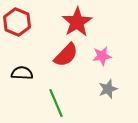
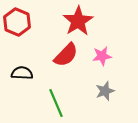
red star: moved 1 px right, 1 px up
gray star: moved 3 px left, 2 px down
